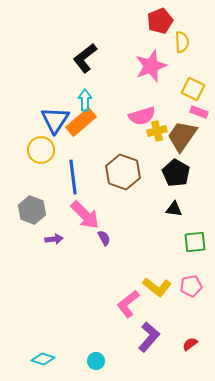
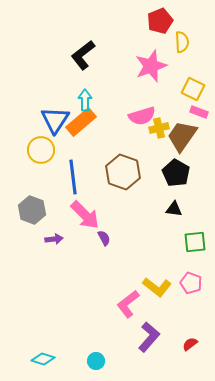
black L-shape: moved 2 px left, 3 px up
yellow cross: moved 2 px right, 3 px up
pink pentagon: moved 3 px up; rotated 30 degrees clockwise
